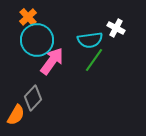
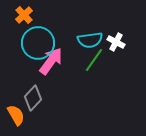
orange cross: moved 4 px left, 2 px up
white cross: moved 14 px down
cyan circle: moved 1 px right, 3 px down
pink arrow: moved 1 px left
orange semicircle: rotated 60 degrees counterclockwise
